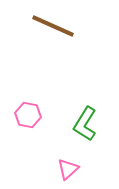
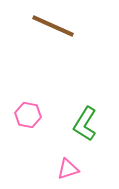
pink triangle: rotated 25 degrees clockwise
